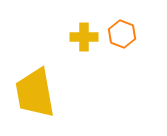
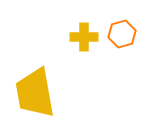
orange hexagon: rotated 24 degrees clockwise
